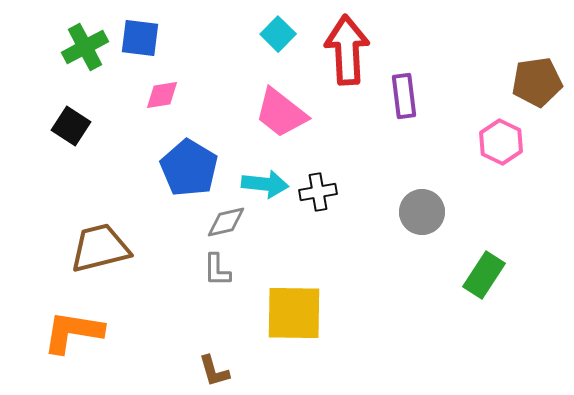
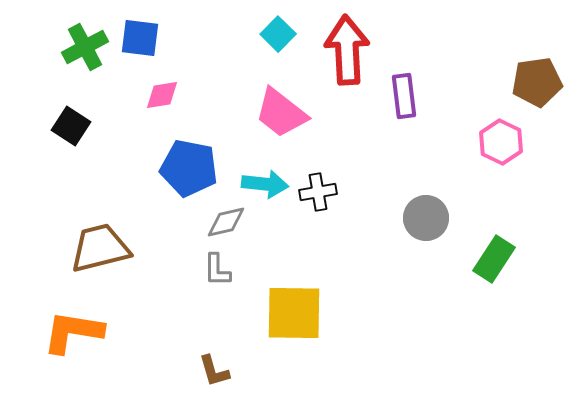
blue pentagon: rotated 20 degrees counterclockwise
gray circle: moved 4 px right, 6 px down
green rectangle: moved 10 px right, 16 px up
